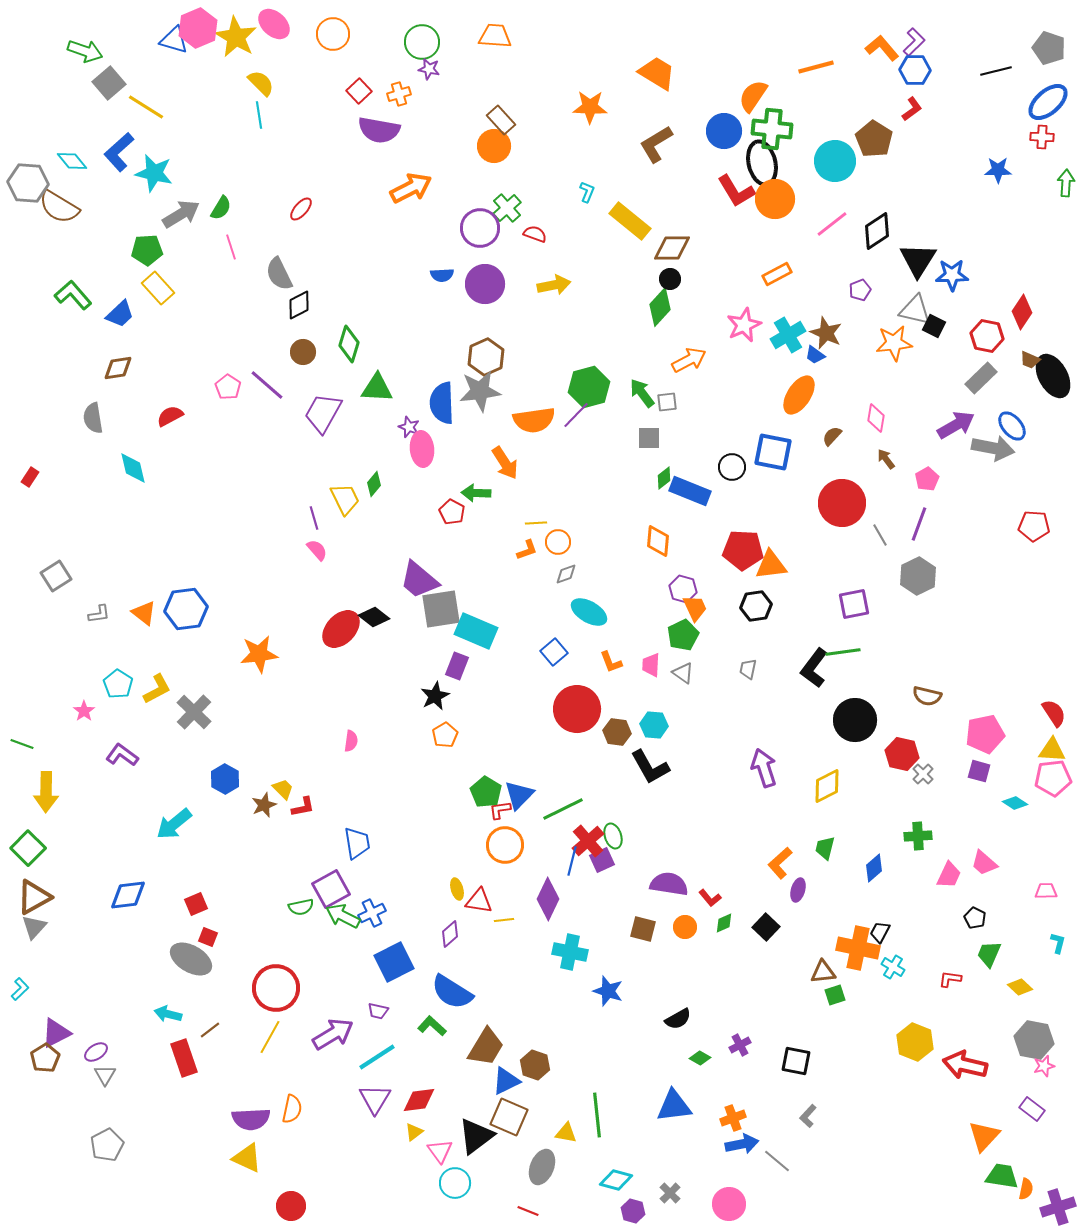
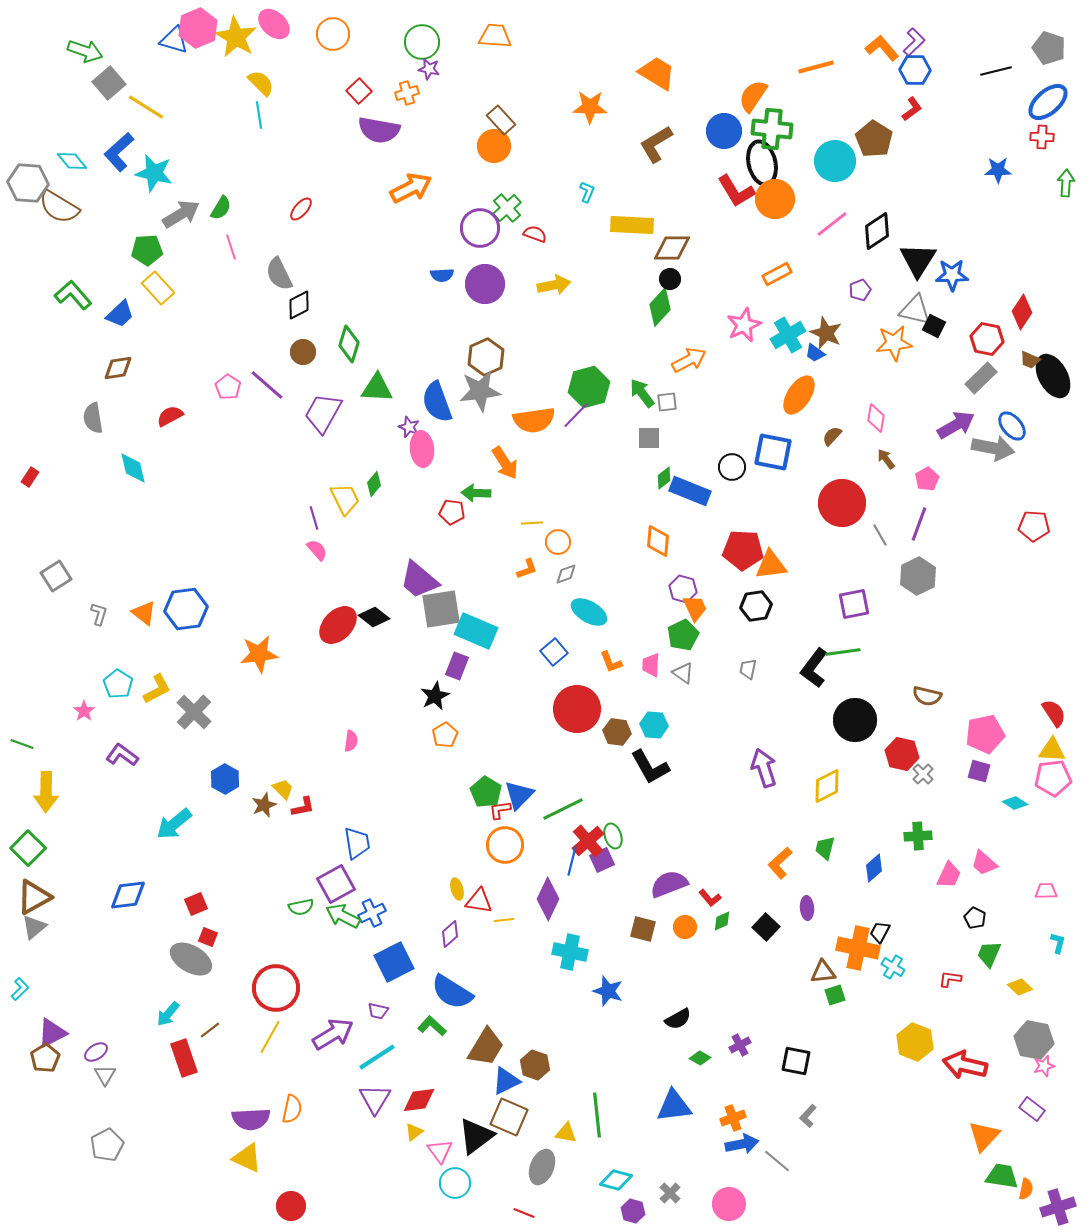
orange cross at (399, 94): moved 8 px right, 1 px up
yellow rectangle at (630, 221): moved 2 px right, 4 px down; rotated 36 degrees counterclockwise
red hexagon at (987, 336): moved 3 px down
blue trapezoid at (815, 355): moved 2 px up
blue semicircle at (442, 403): moved 5 px left, 1 px up; rotated 18 degrees counterclockwise
red pentagon at (452, 512): rotated 20 degrees counterclockwise
yellow line at (536, 523): moved 4 px left
orange L-shape at (527, 550): moved 19 px down
gray L-shape at (99, 614): rotated 65 degrees counterclockwise
red ellipse at (341, 629): moved 3 px left, 4 px up
purple semicircle at (669, 884): rotated 30 degrees counterclockwise
purple square at (331, 889): moved 5 px right, 5 px up
purple ellipse at (798, 890): moved 9 px right, 18 px down; rotated 20 degrees counterclockwise
green diamond at (724, 923): moved 2 px left, 2 px up
gray triangle at (34, 927): rotated 8 degrees clockwise
cyan arrow at (168, 1014): rotated 64 degrees counterclockwise
purple triangle at (56, 1033): moved 4 px left
red line at (528, 1211): moved 4 px left, 2 px down
